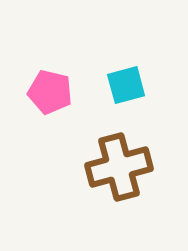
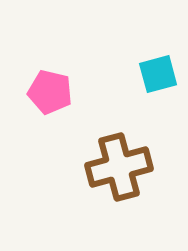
cyan square: moved 32 px right, 11 px up
